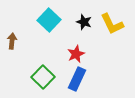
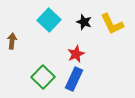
blue rectangle: moved 3 px left
